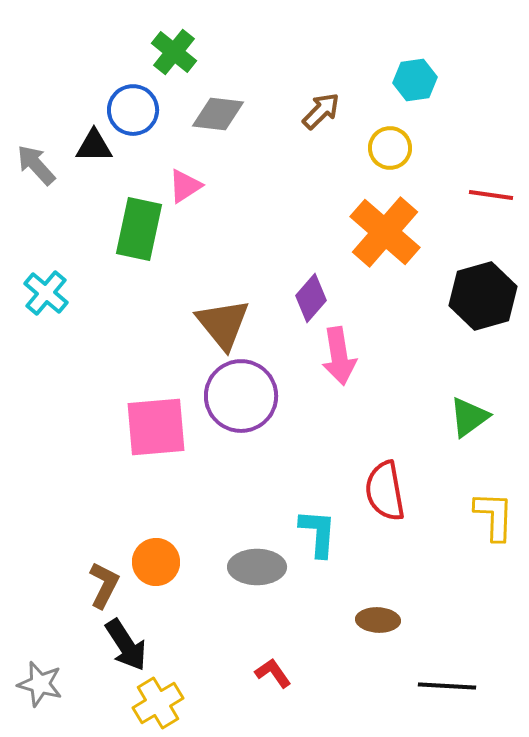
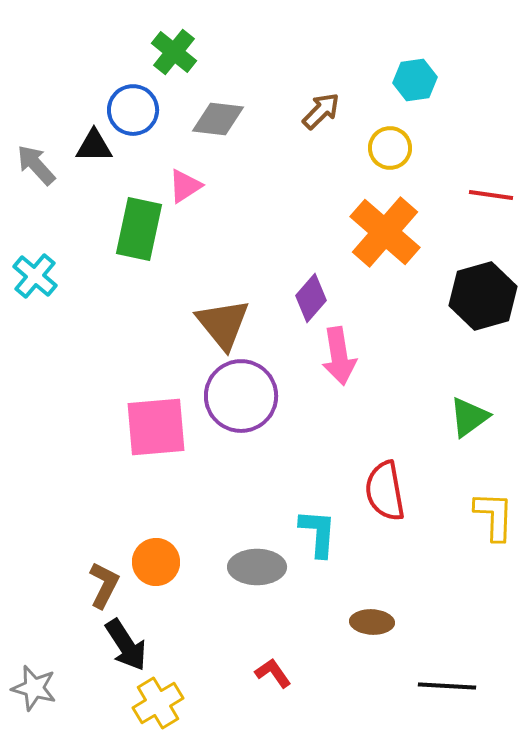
gray diamond: moved 5 px down
cyan cross: moved 11 px left, 17 px up
brown ellipse: moved 6 px left, 2 px down
gray star: moved 6 px left, 4 px down
